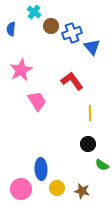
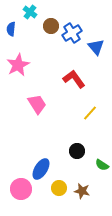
cyan cross: moved 4 px left
blue cross: rotated 12 degrees counterclockwise
blue triangle: moved 4 px right
pink star: moved 3 px left, 5 px up
red L-shape: moved 2 px right, 2 px up
pink trapezoid: moved 3 px down
yellow line: rotated 42 degrees clockwise
black circle: moved 11 px left, 7 px down
blue ellipse: rotated 35 degrees clockwise
yellow circle: moved 2 px right
